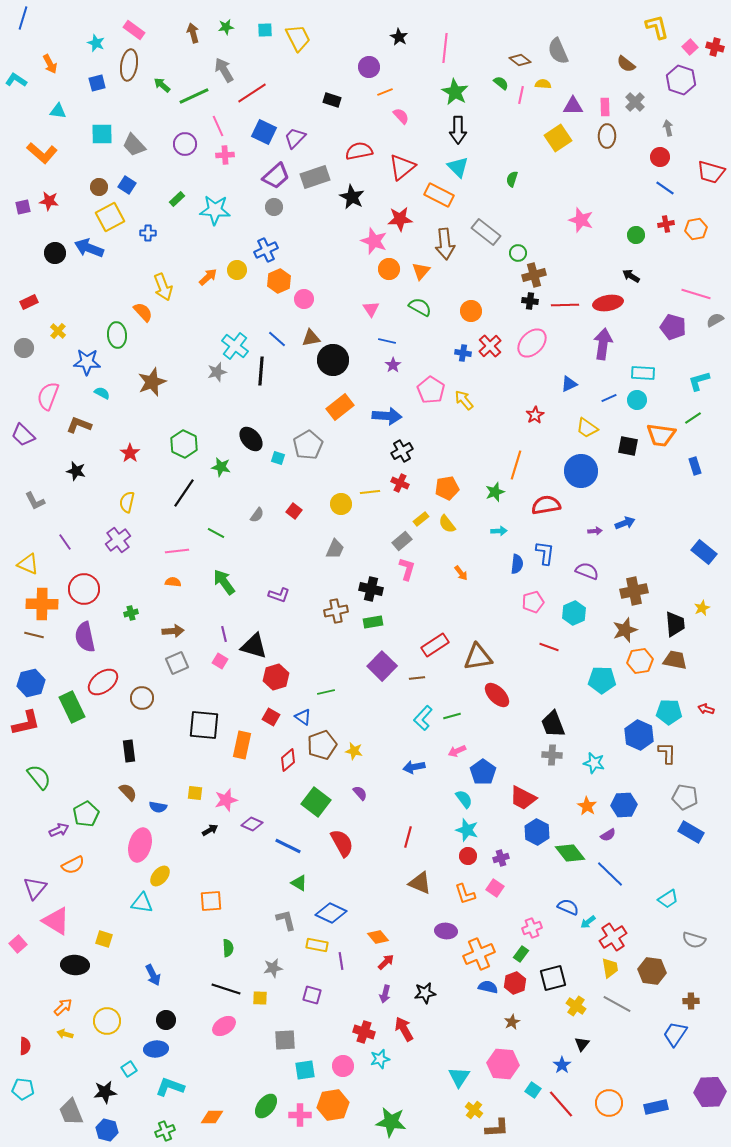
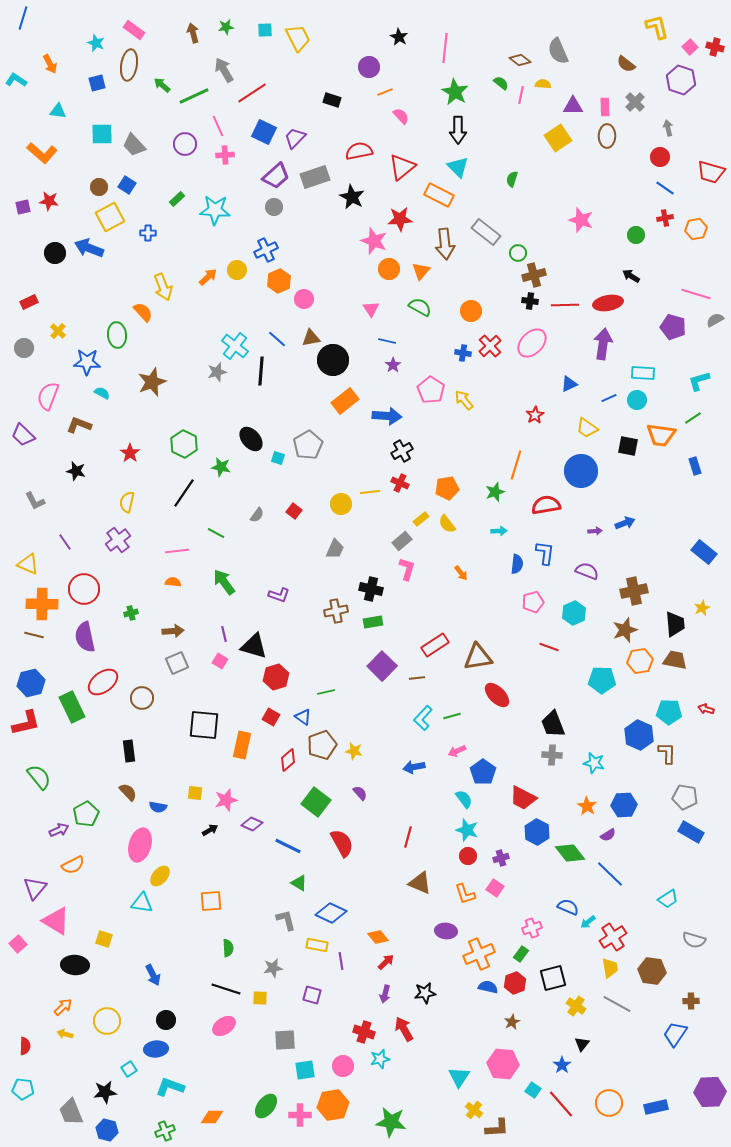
red cross at (666, 224): moved 1 px left, 6 px up
orange rectangle at (340, 407): moved 5 px right, 6 px up
